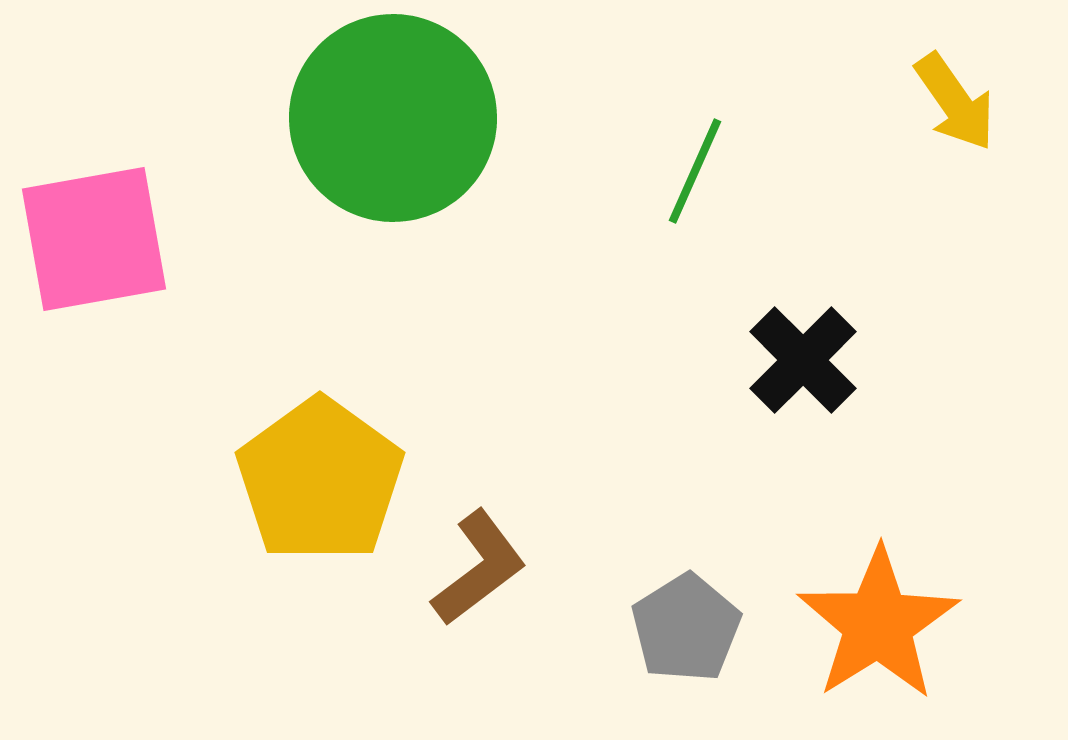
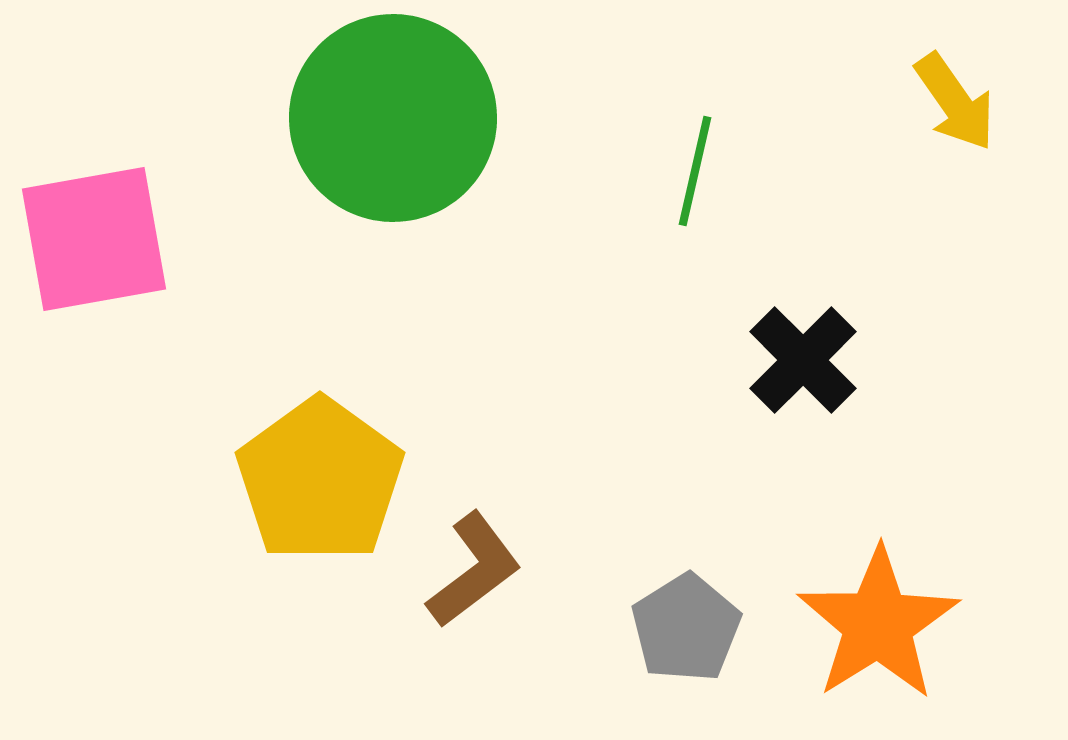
green line: rotated 11 degrees counterclockwise
brown L-shape: moved 5 px left, 2 px down
